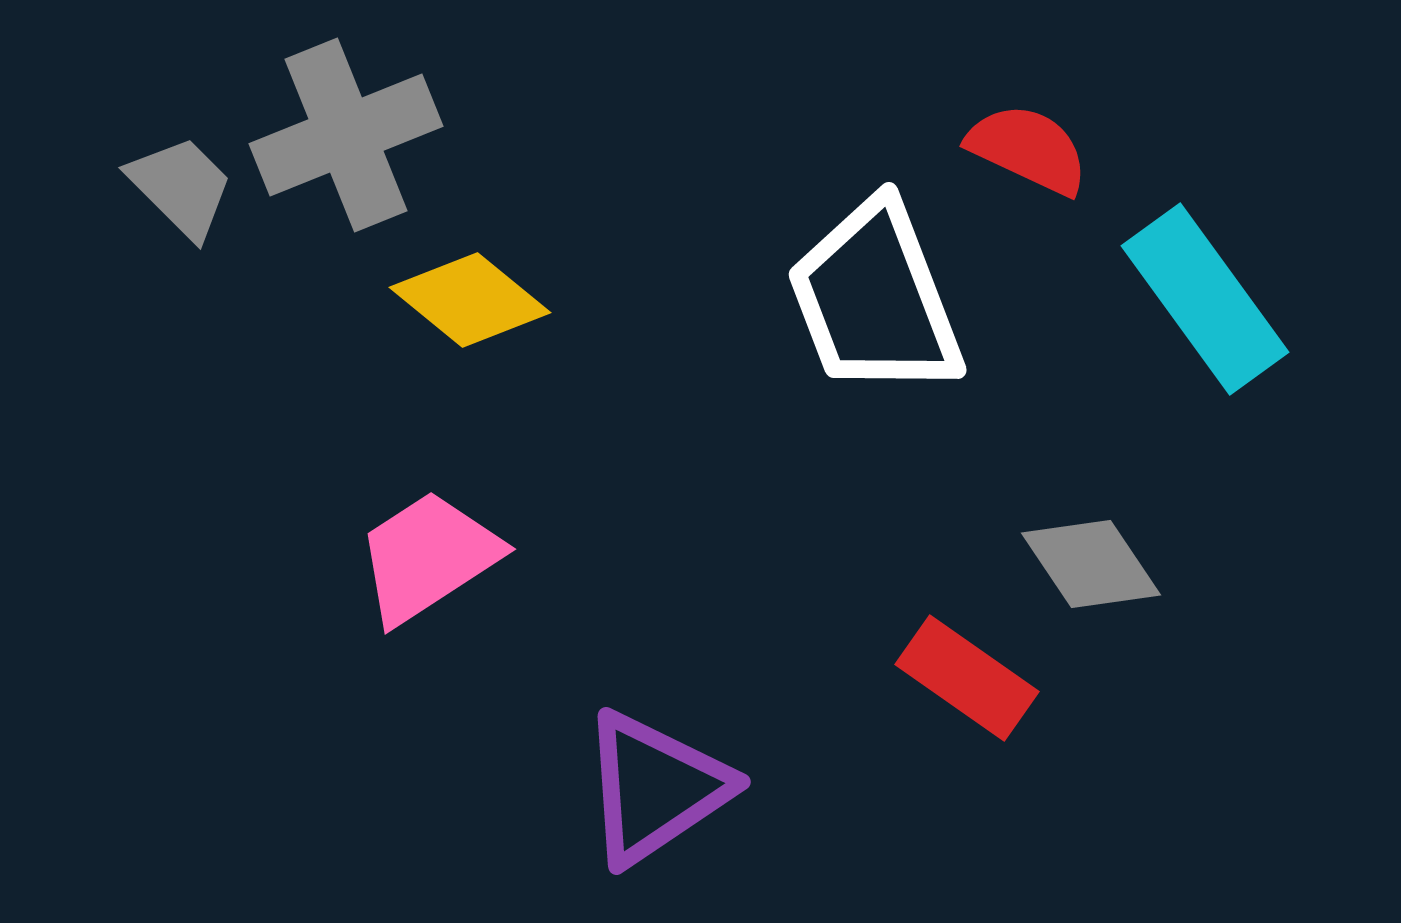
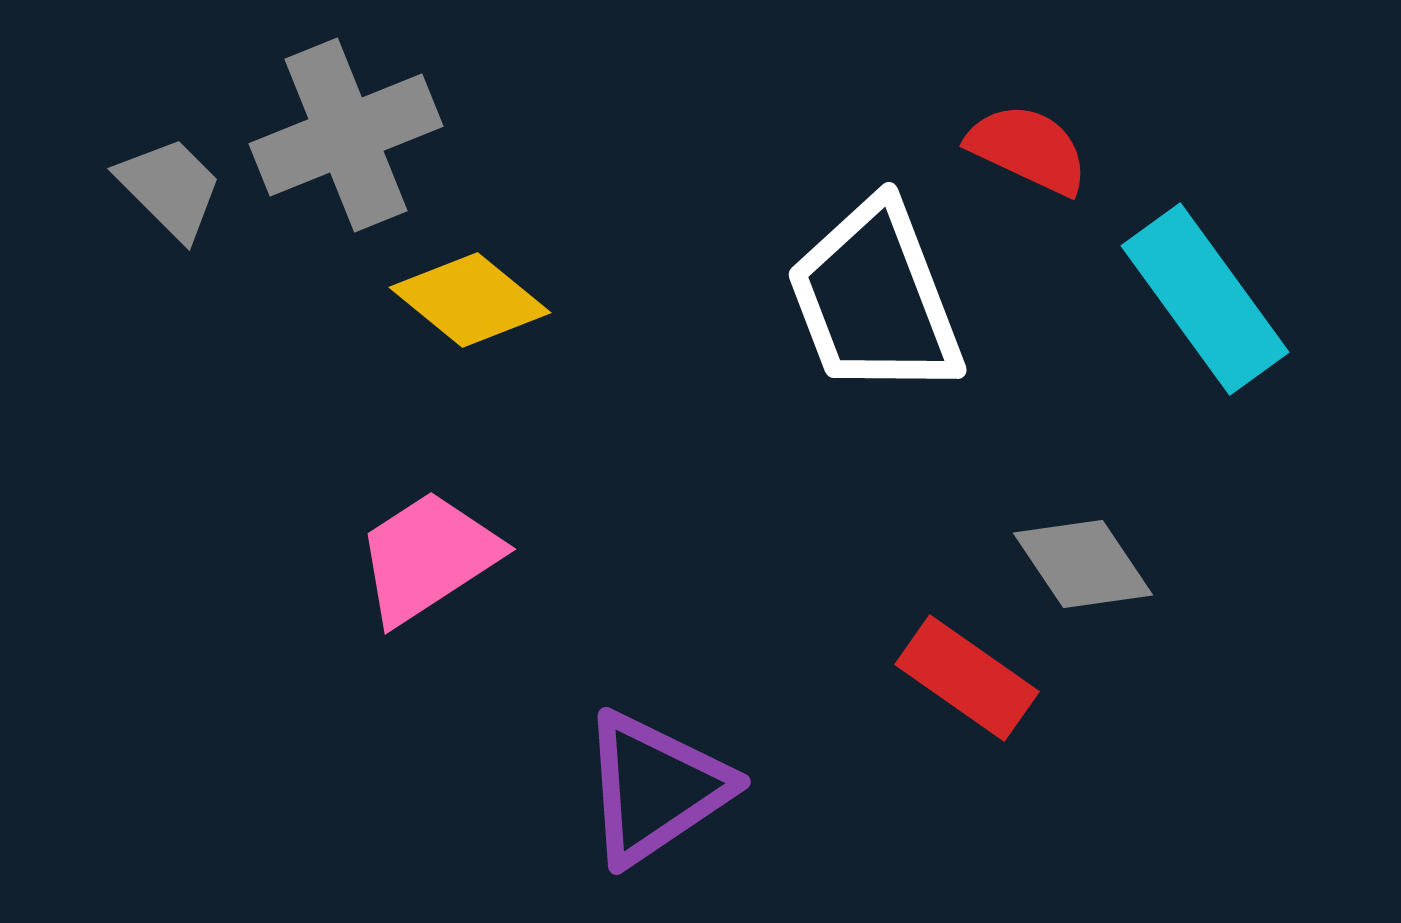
gray trapezoid: moved 11 px left, 1 px down
gray diamond: moved 8 px left
